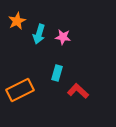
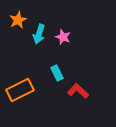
orange star: moved 1 px right, 1 px up
pink star: rotated 14 degrees clockwise
cyan rectangle: rotated 42 degrees counterclockwise
